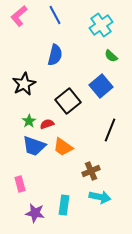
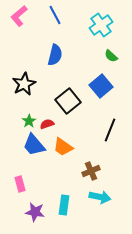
blue trapezoid: moved 1 px up; rotated 30 degrees clockwise
purple star: moved 1 px up
